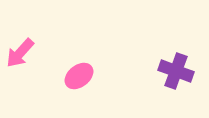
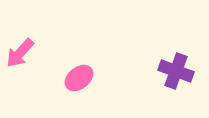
pink ellipse: moved 2 px down
